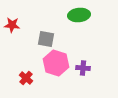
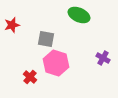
green ellipse: rotated 30 degrees clockwise
red star: rotated 21 degrees counterclockwise
purple cross: moved 20 px right, 10 px up; rotated 24 degrees clockwise
red cross: moved 4 px right, 1 px up
